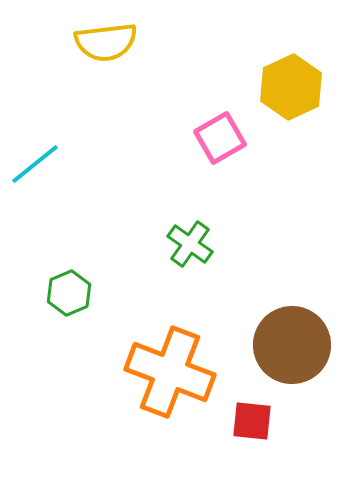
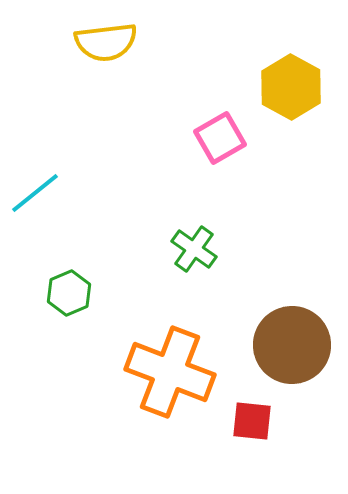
yellow hexagon: rotated 6 degrees counterclockwise
cyan line: moved 29 px down
green cross: moved 4 px right, 5 px down
